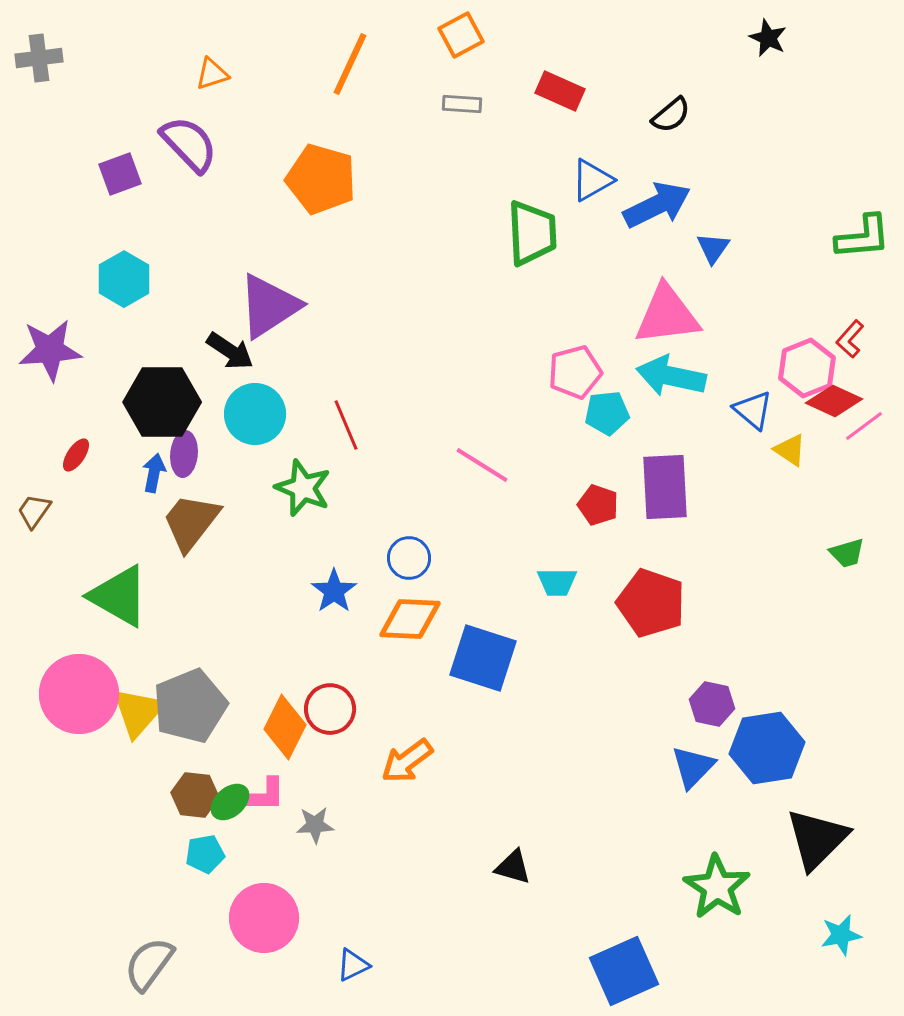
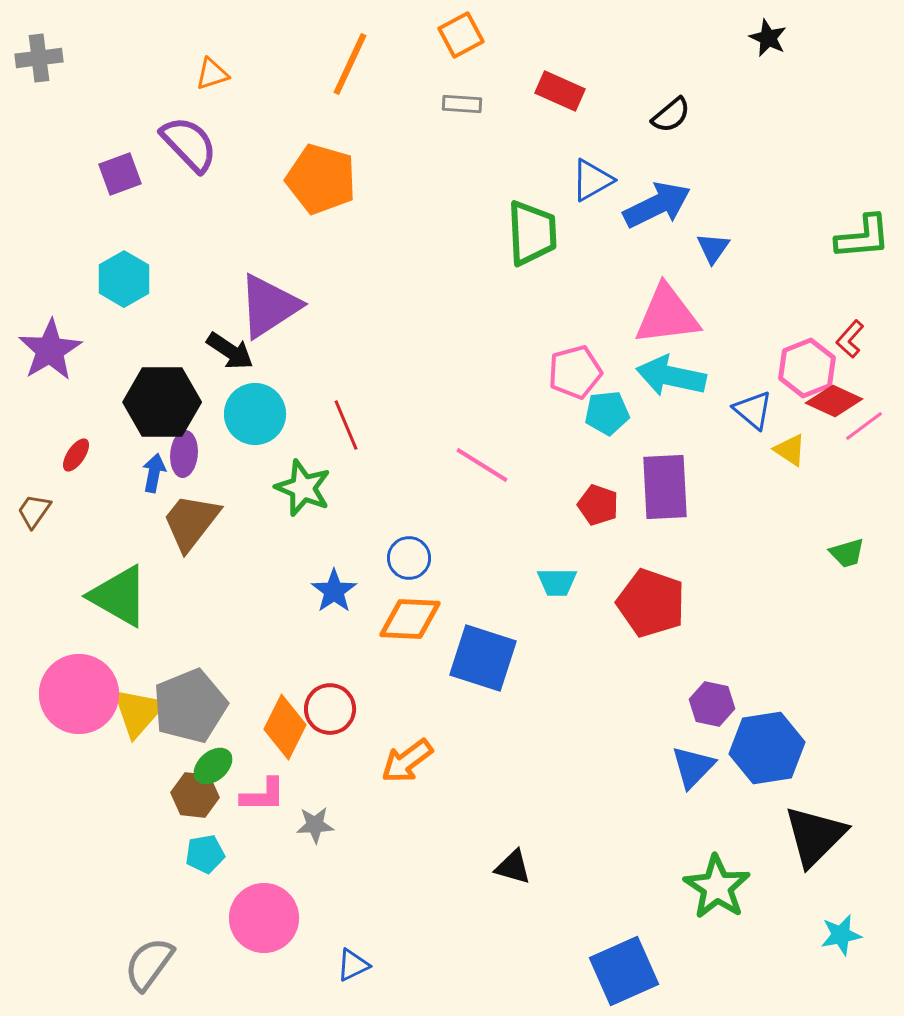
purple star at (50, 350): rotated 26 degrees counterclockwise
green ellipse at (230, 802): moved 17 px left, 36 px up
black triangle at (817, 839): moved 2 px left, 3 px up
